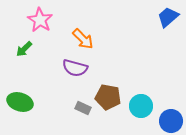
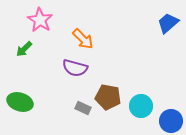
blue trapezoid: moved 6 px down
